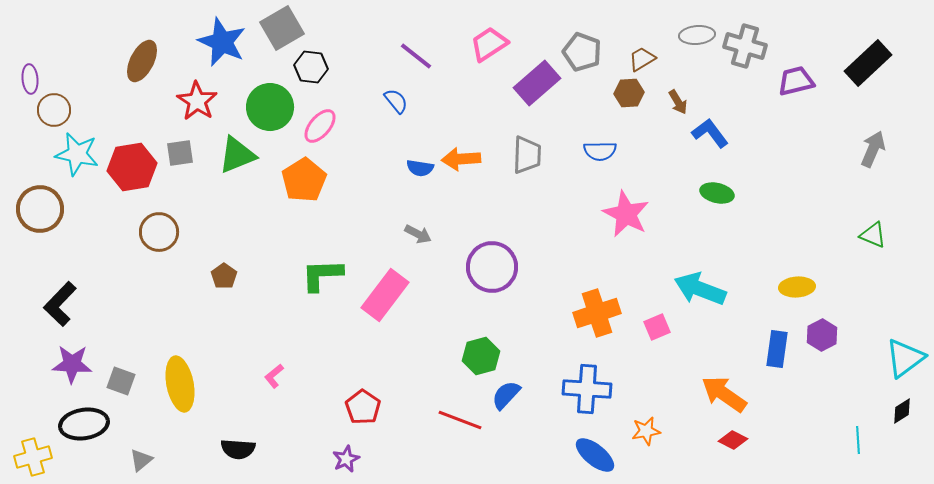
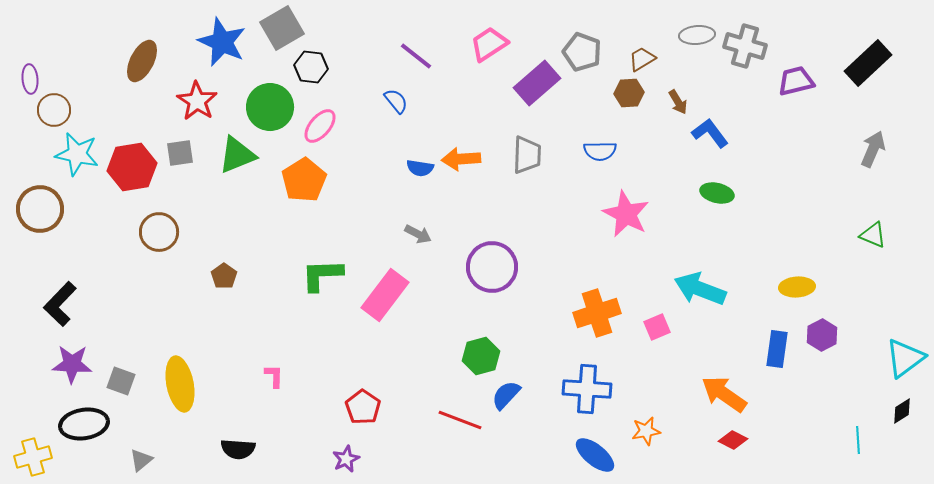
pink L-shape at (274, 376): rotated 130 degrees clockwise
